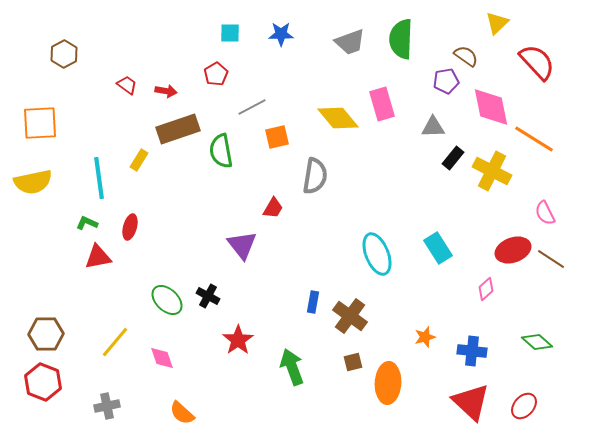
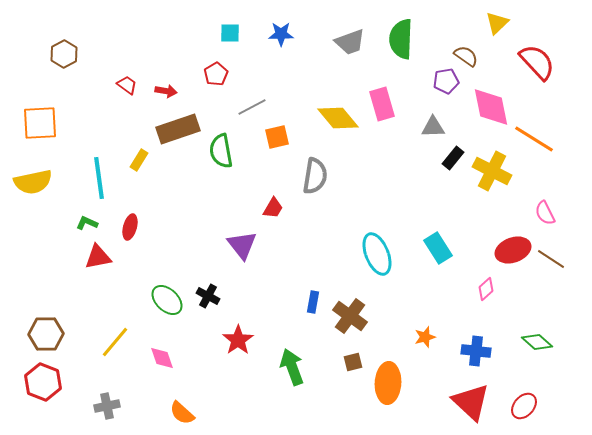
blue cross at (472, 351): moved 4 px right
